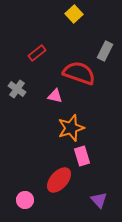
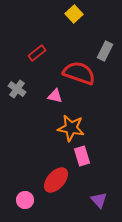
orange star: rotated 28 degrees clockwise
red ellipse: moved 3 px left
